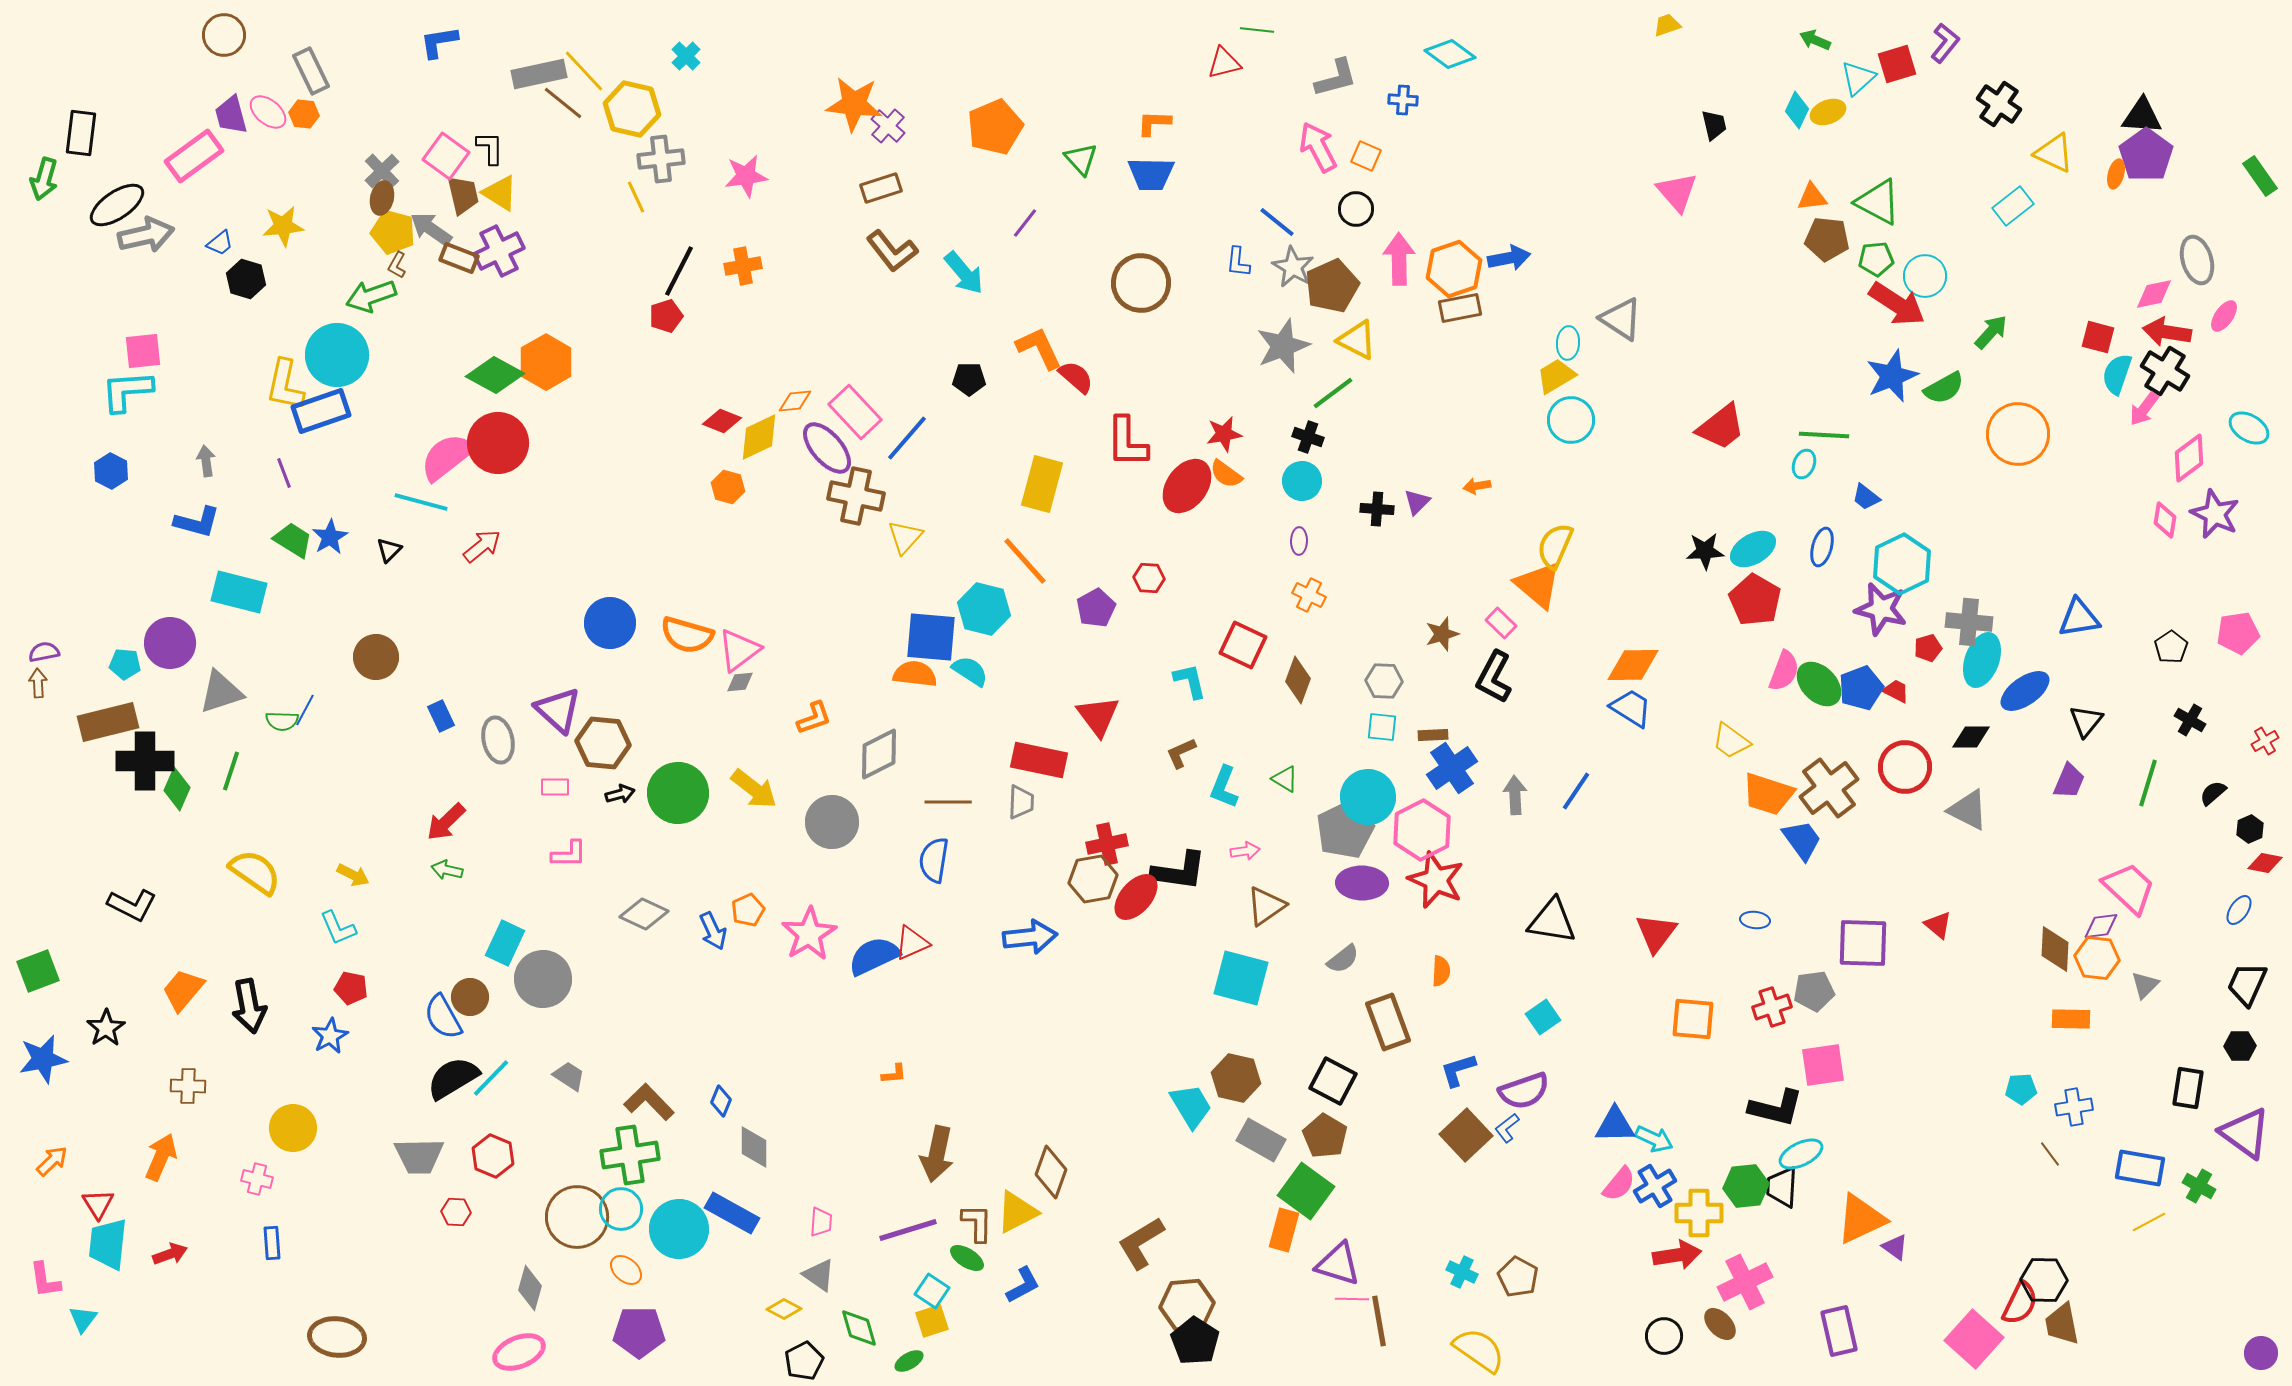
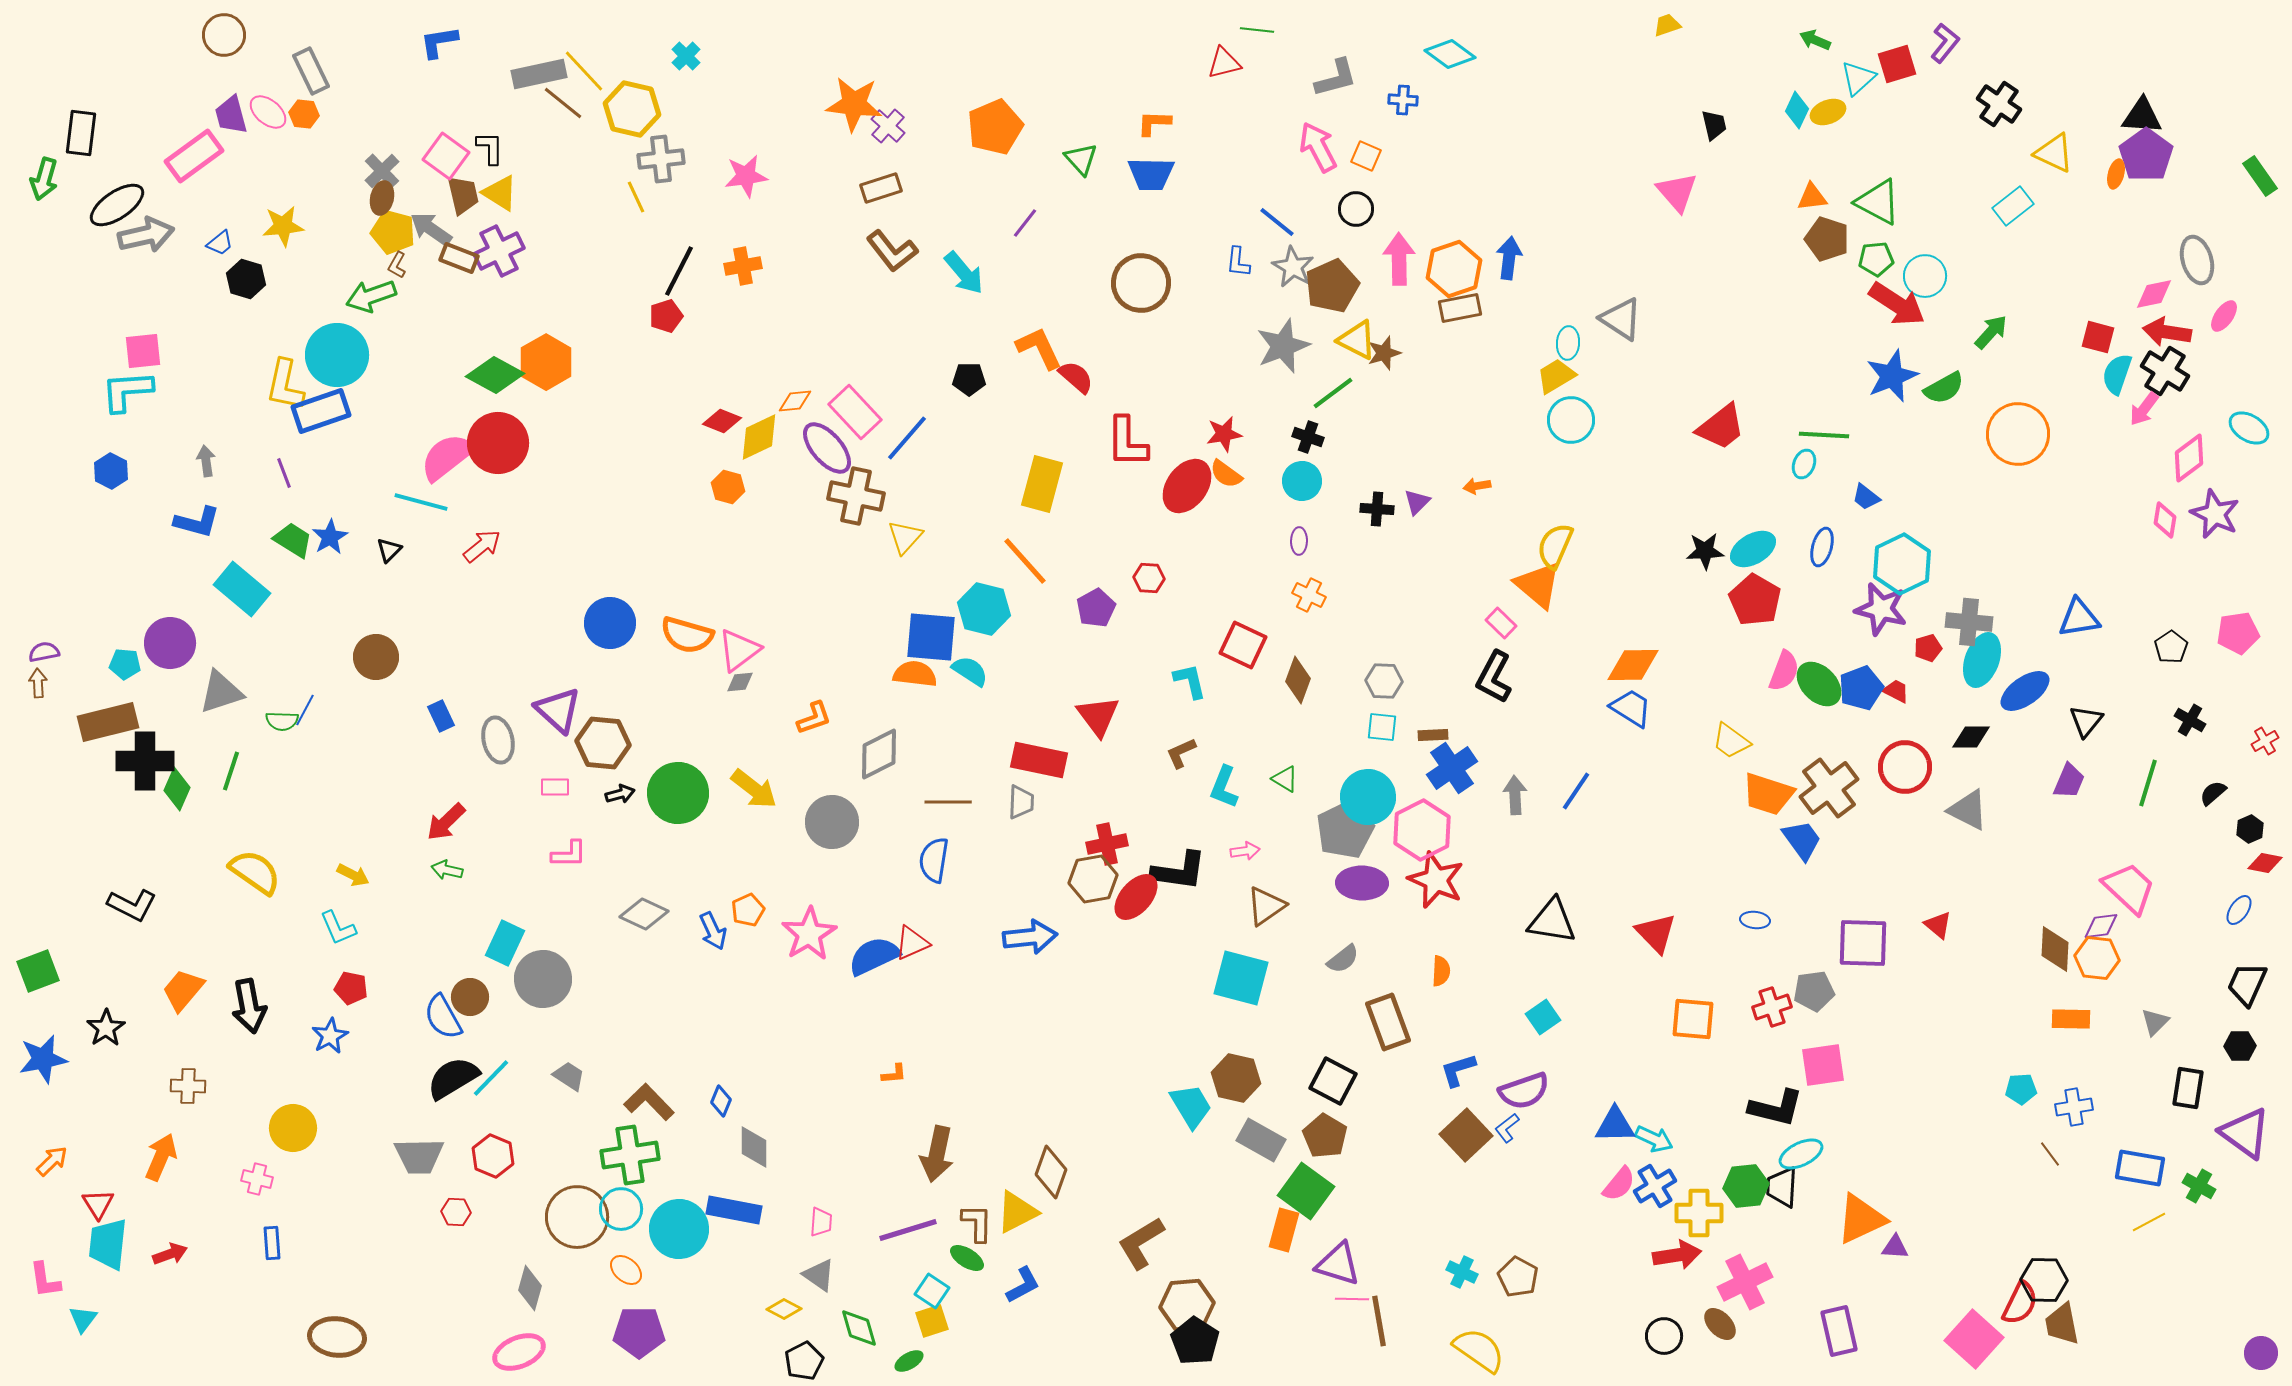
brown pentagon at (1827, 239): rotated 12 degrees clockwise
blue arrow at (1509, 258): rotated 72 degrees counterclockwise
cyan rectangle at (239, 592): moved 3 px right, 3 px up; rotated 26 degrees clockwise
brown star at (1442, 634): moved 58 px left, 281 px up
red triangle at (1656, 933): rotated 21 degrees counterclockwise
gray triangle at (2145, 985): moved 10 px right, 37 px down
blue rectangle at (732, 1213): moved 2 px right, 3 px up; rotated 18 degrees counterclockwise
purple triangle at (1895, 1247): rotated 32 degrees counterclockwise
